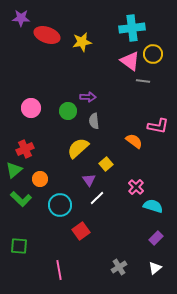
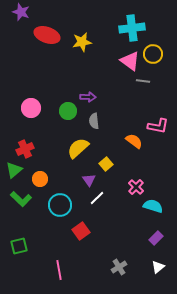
purple star: moved 6 px up; rotated 18 degrees clockwise
green square: rotated 18 degrees counterclockwise
white triangle: moved 3 px right, 1 px up
